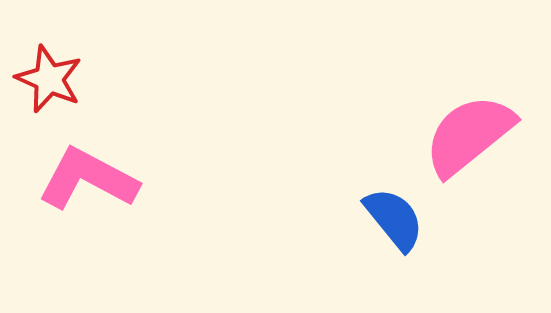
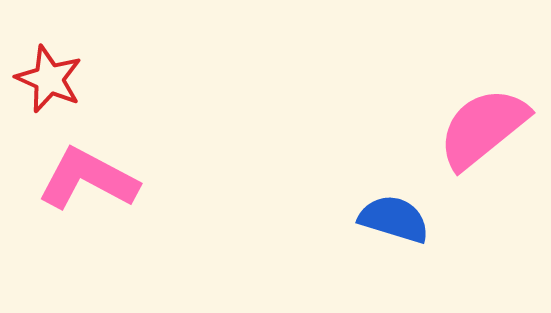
pink semicircle: moved 14 px right, 7 px up
blue semicircle: rotated 34 degrees counterclockwise
